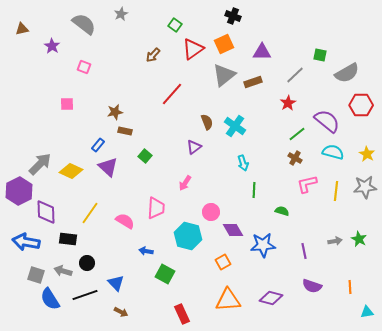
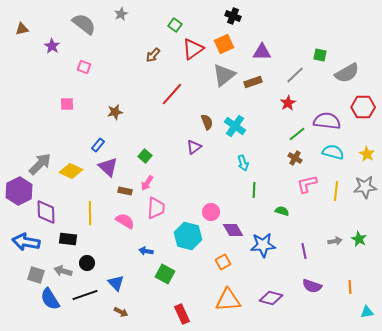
red hexagon at (361, 105): moved 2 px right, 2 px down
purple semicircle at (327, 121): rotated 32 degrees counterclockwise
brown rectangle at (125, 131): moved 60 px down
pink arrow at (185, 183): moved 38 px left
yellow line at (90, 213): rotated 35 degrees counterclockwise
